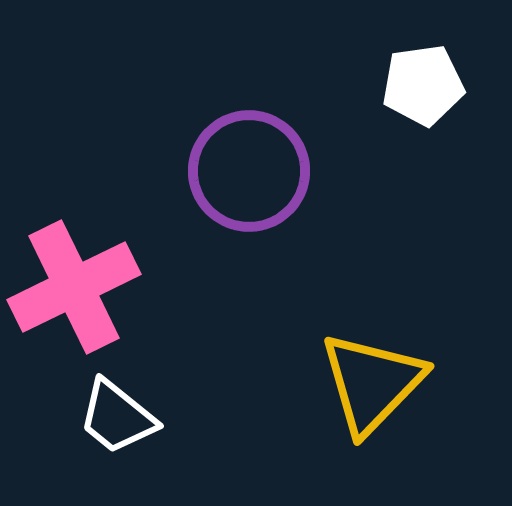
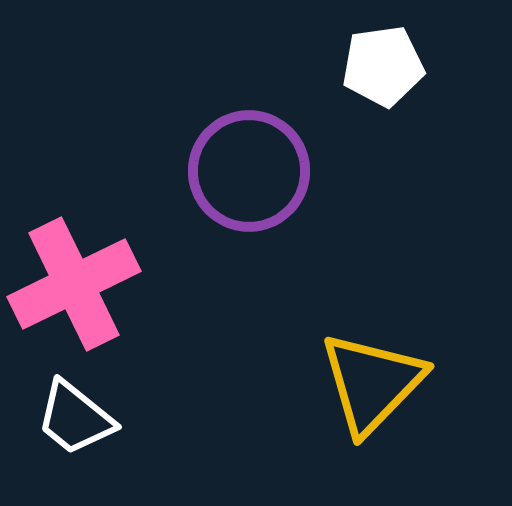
white pentagon: moved 40 px left, 19 px up
pink cross: moved 3 px up
white trapezoid: moved 42 px left, 1 px down
